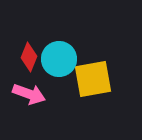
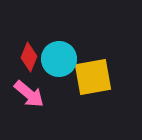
yellow square: moved 2 px up
pink arrow: rotated 20 degrees clockwise
